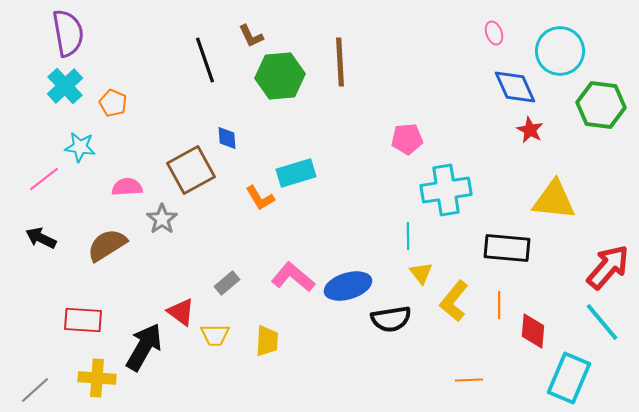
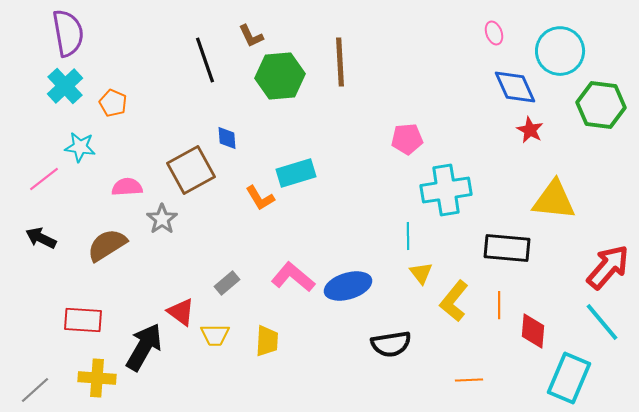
black semicircle at (391, 319): moved 25 px down
